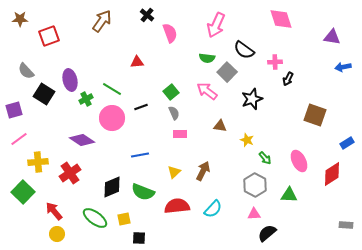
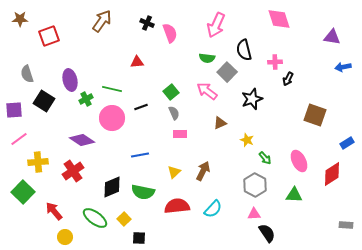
black cross at (147, 15): moved 8 px down; rotated 16 degrees counterclockwise
pink diamond at (281, 19): moved 2 px left
black semicircle at (244, 50): rotated 40 degrees clockwise
gray semicircle at (26, 71): moved 1 px right, 3 px down; rotated 24 degrees clockwise
green line at (112, 89): rotated 18 degrees counterclockwise
black square at (44, 94): moved 7 px down
purple square at (14, 110): rotated 12 degrees clockwise
brown triangle at (220, 126): moved 3 px up; rotated 32 degrees counterclockwise
red cross at (70, 173): moved 3 px right, 2 px up
green semicircle at (143, 192): rotated 10 degrees counterclockwise
green triangle at (289, 195): moved 5 px right
yellow square at (124, 219): rotated 32 degrees counterclockwise
black semicircle at (267, 233): rotated 96 degrees clockwise
yellow circle at (57, 234): moved 8 px right, 3 px down
